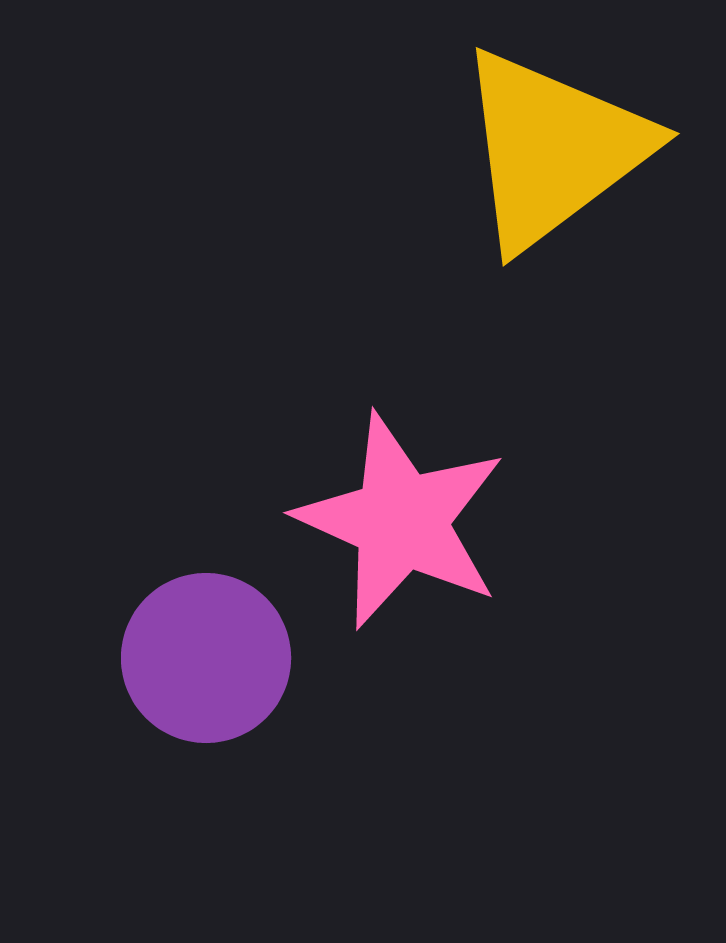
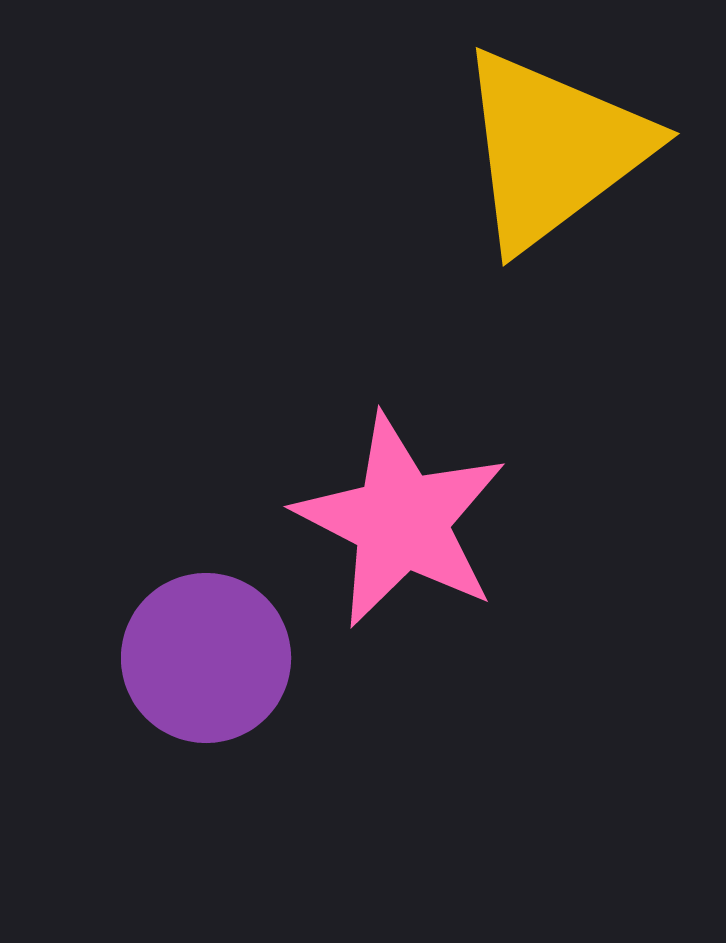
pink star: rotated 3 degrees clockwise
